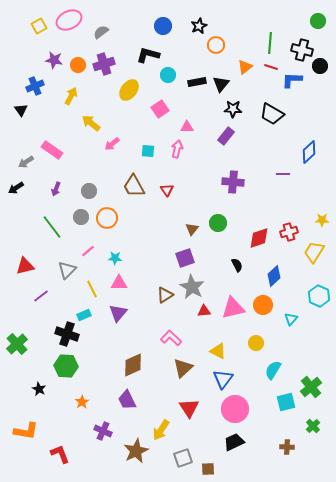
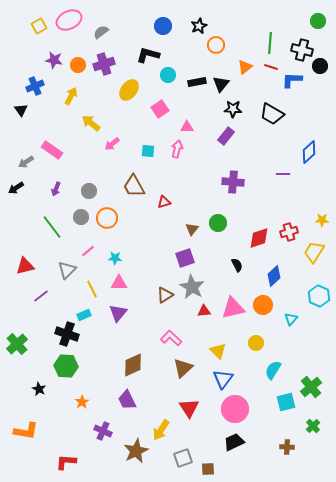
red triangle at (167, 190): moved 3 px left, 12 px down; rotated 48 degrees clockwise
yellow triangle at (218, 351): rotated 18 degrees clockwise
red L-shape at (60, 454): moved 6 px right, 8 px down; rotated 65 degrees counterclockwise
